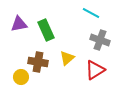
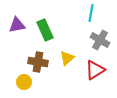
cyan line: rotated 72 degrees clockwise
purple triangle: moved 2 px left, 1 px down
green rectangle: moved 1 px left
gray cross: rotated 12 degrees clockwise
yellow circle: moved 3 px right, 5 px down
